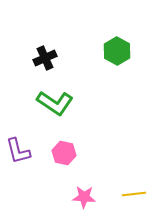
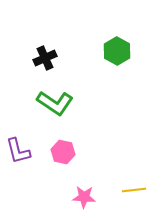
pink hexagon: moved 1 px left, 1 px up
yellow line: moved 4 px up
